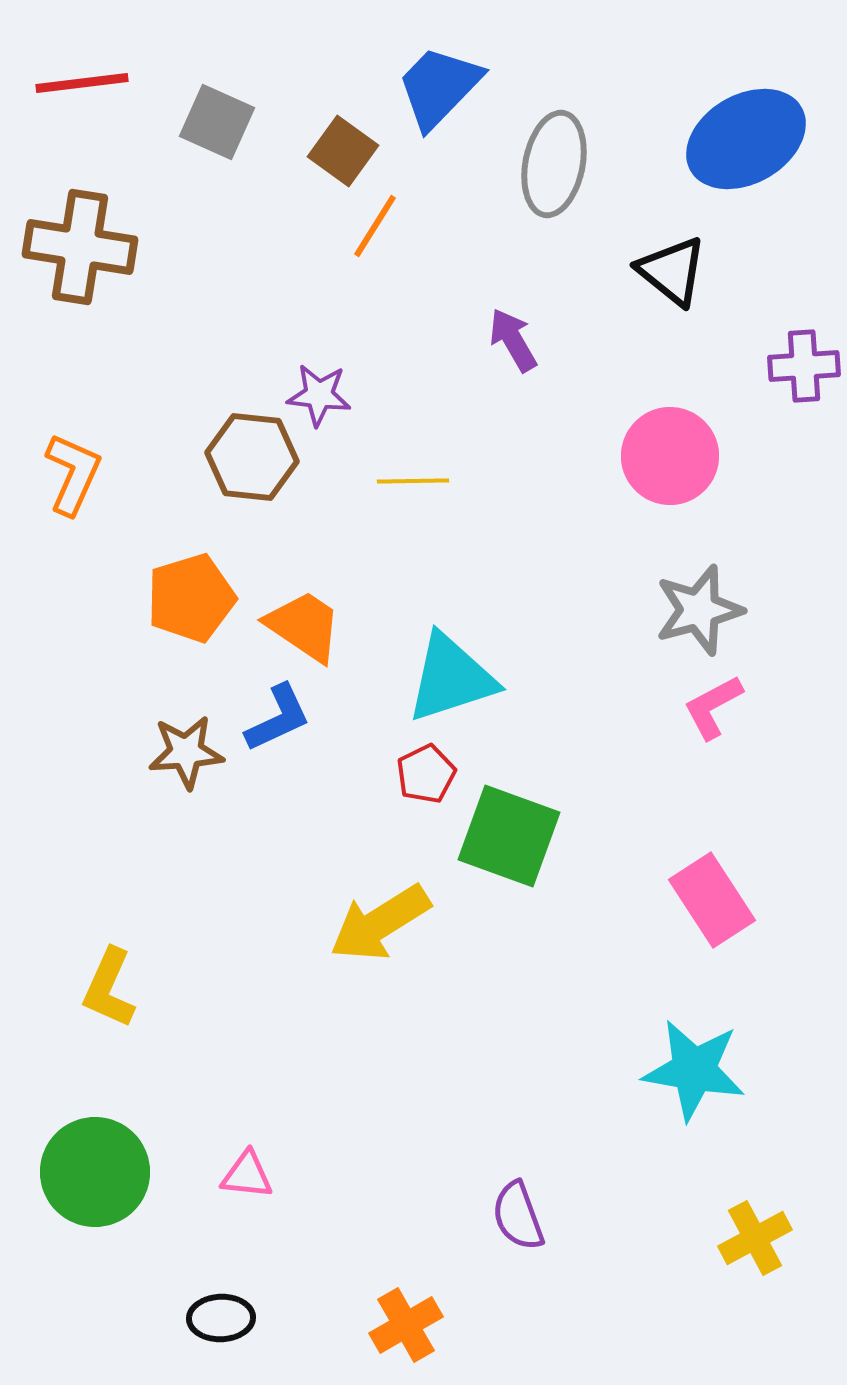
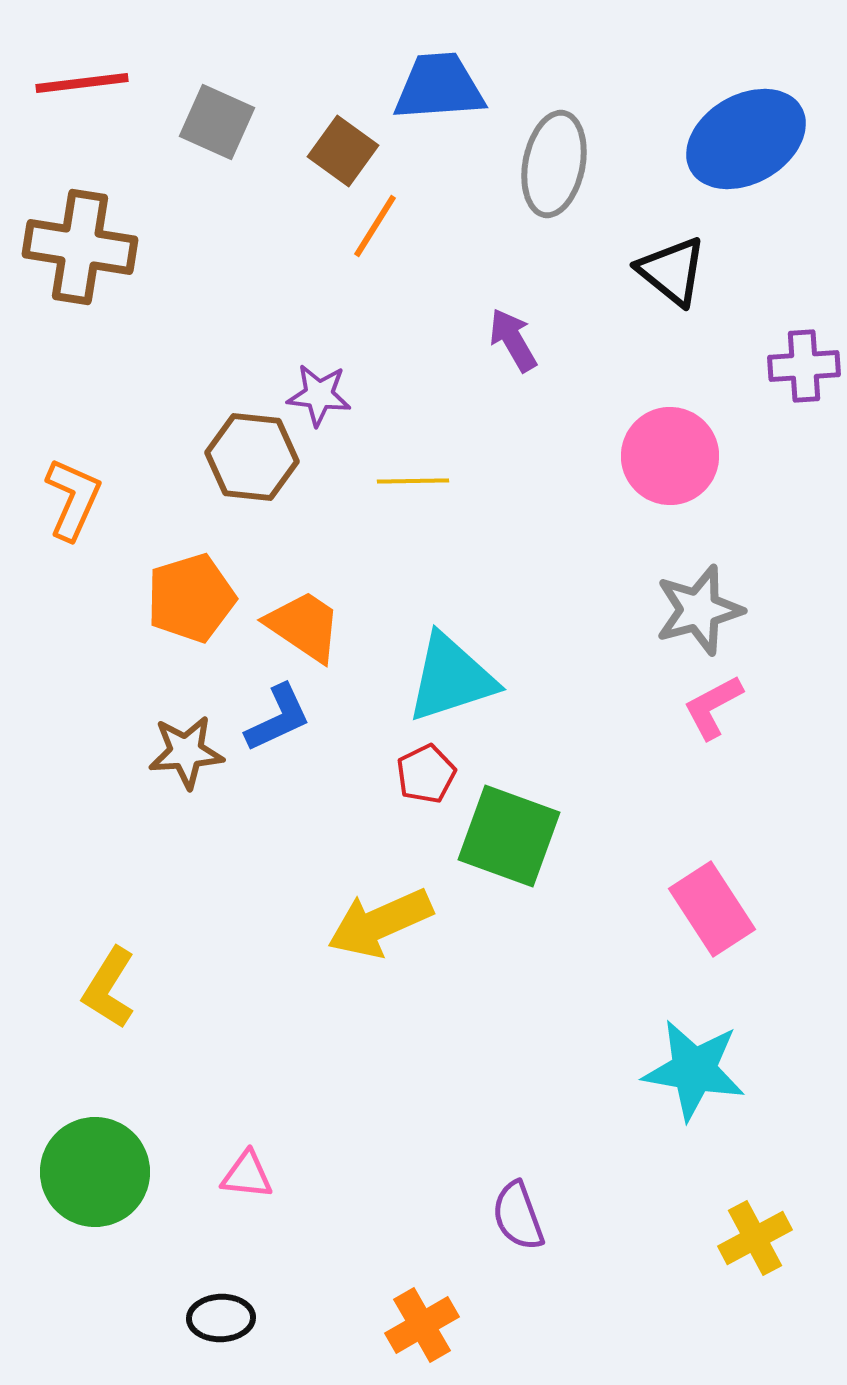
blue trapezoid: rotated 42 degrees clockwise
orange L-shape: moved 25 px down
pink rectangle: moved 9 px down
yellow arrow: rotated 8 degrees clockwise
yellow L-shape: rotated 8 degrees clockwise
orange cross: moved 16 px right
